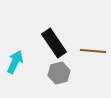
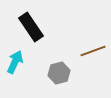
black rectangle: moved 23 px left, 16 px up
brown line: rotated 25 degrees counterclockwise
